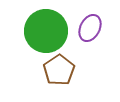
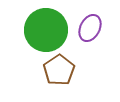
green circle: moved 1 px up
